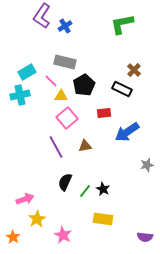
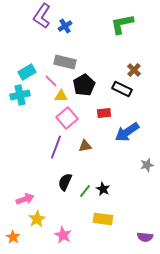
purple line: rotated 50 degrees clockwise
